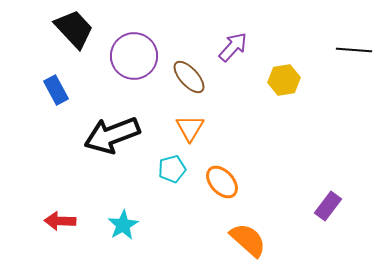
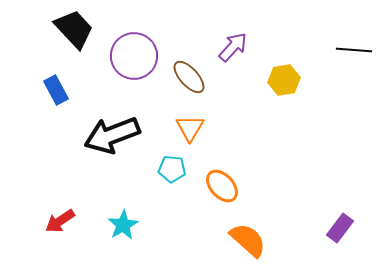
cyan pentagon: rotated 20 degrees clockwise
orange ellipse: moved 4 px down
purple rectangle: moved 12 px right, 22 px down
red arrow: rotated 36 degrees counterclockwise
